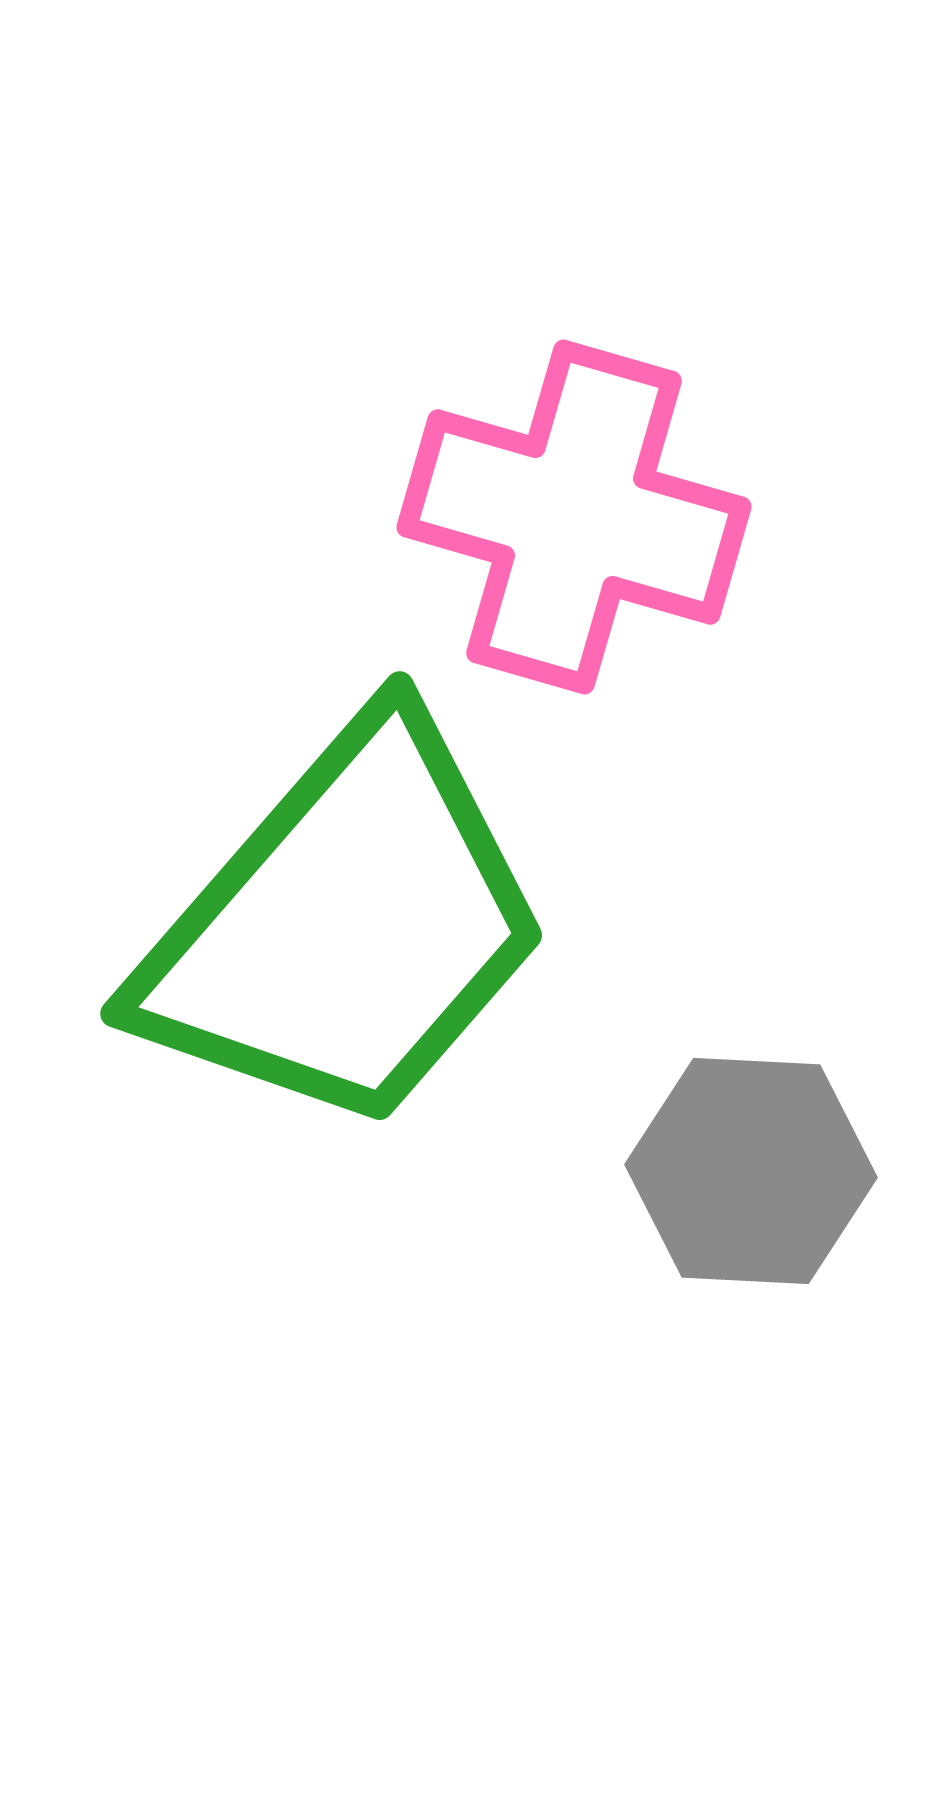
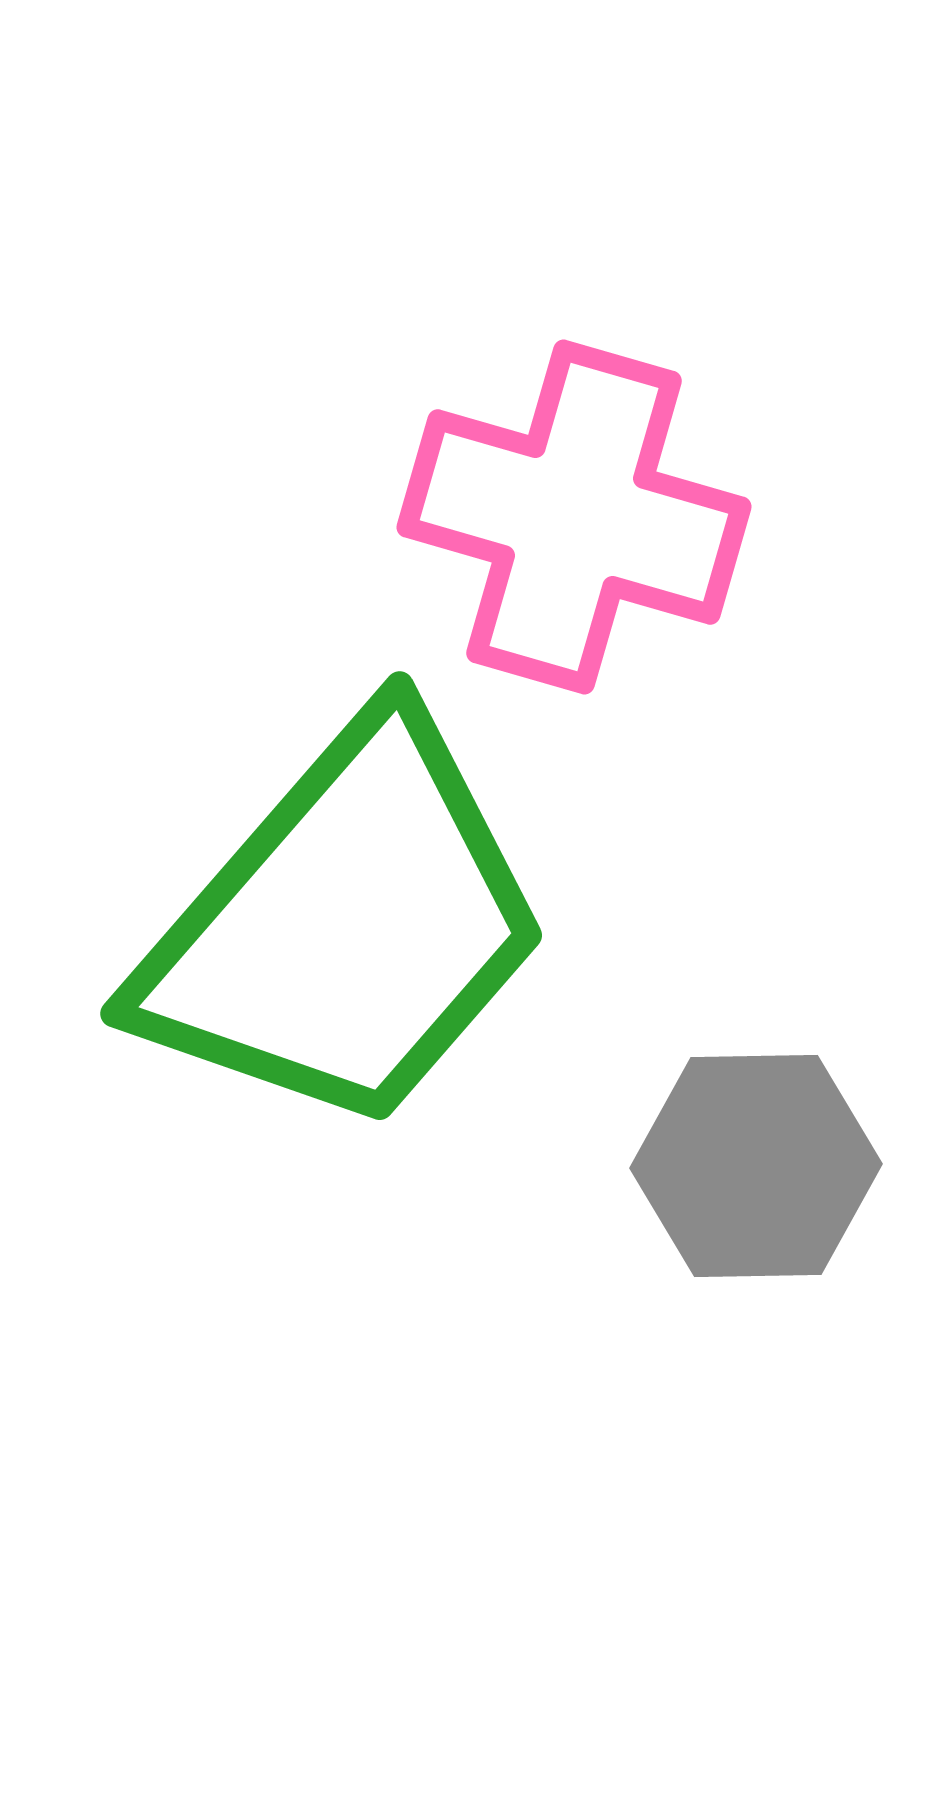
gray hexagon: moved 5 px right, 5 px up; rotated 4 degrees counterclockwise
